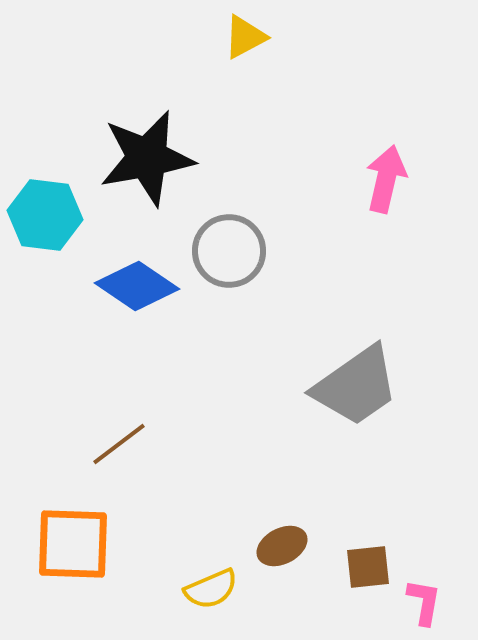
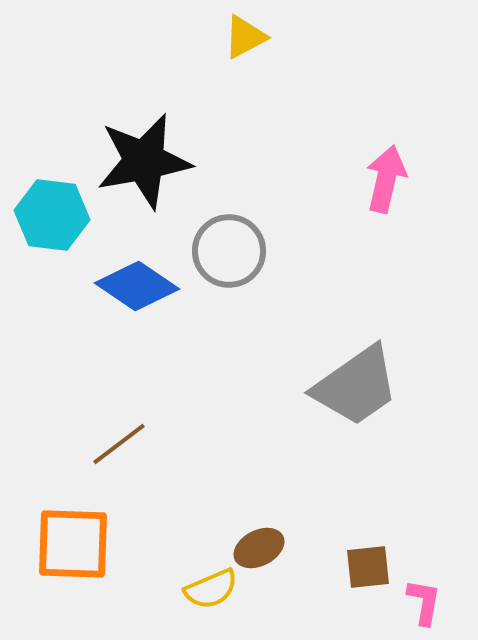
black star: moved 3 px left, 3 px down
cyan hexagon: moved 7 px right
brown ellipse: moved 23 px left, 2 px down
